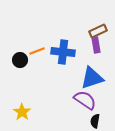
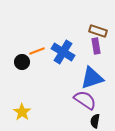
brown rectangle: rotated 42 degrees clockwise
purple rectangle: moved 1 px down
blue cross: rotated 25 degrees clockwise
black circle: moved 2 px right, 2 px down
